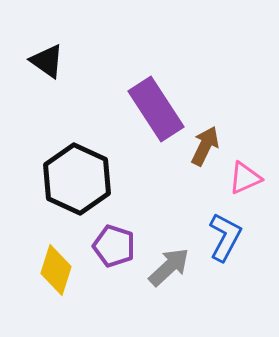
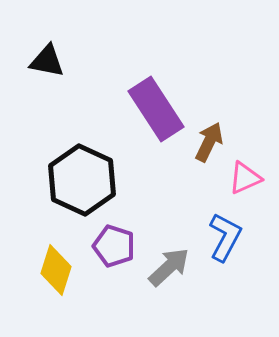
black triangle: rotated 24 degrees counterclockwise
brown arrow: moved 4 px right, 4 px up
black hexagon: moved 5 px right, 1 px down
